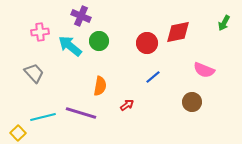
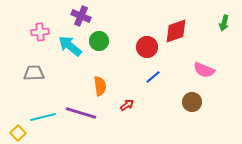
green arrow: rotated 14 degrees counterclockwise
red diamond: moved 2 px left, 1 px up; rotated 8 degrees counterclockwise
red circle: moved 4 px down
gray trapezoid: rotated 50 degrees counterclockwise
orange semicircle: rotated 18 degrees counterclockwise
